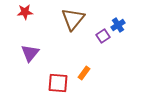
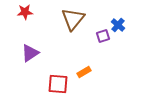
blue cross: rotated 16 degrees counterclockwise
purple square: rotated 16 degrees clockwise
purple triangle: rotated 18 degrees clockwise
orange rectangle: moved 1 px up; rotated 24 degrees clockwise
red square: moved 1 px down
